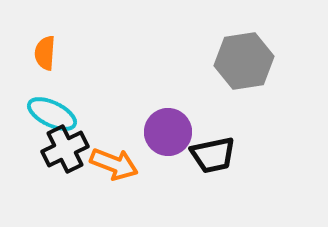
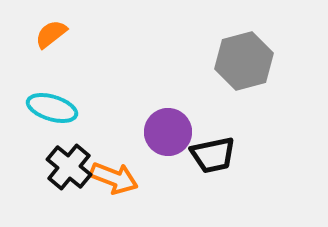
orange semicircle: moved 6 px right, 19 px up; rotated 48 degrees clockwise
gray hexagon: rotated 6 degrees counterclockwise
cyan ellipse: moved 6 px up; rotated 9 degrees counterclockwise
black cross: moved 4 px right, 18 px down; rotated 24 degrees counterclockwise
orange arrow: moved 14 px down
